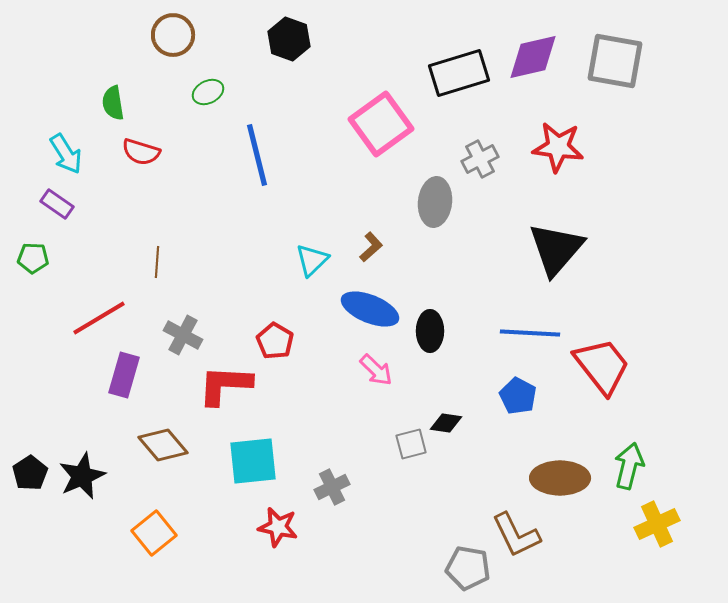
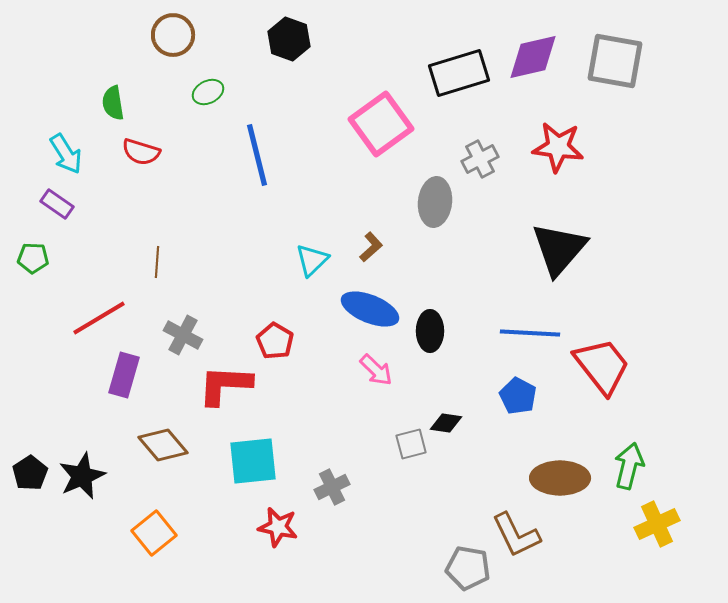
black triangle at (556, 249): moved 3 px right
